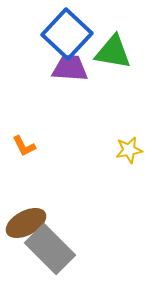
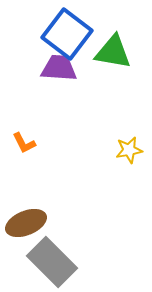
blue square: rotated 6 degrees counterclockwise
purple trapezoid: moved 11 px left
orange L-shape: moved 3 px up
brown ellipse: rotated 6 degrees clockwise
gray rectangle: moved 2 px right, 13 px down
